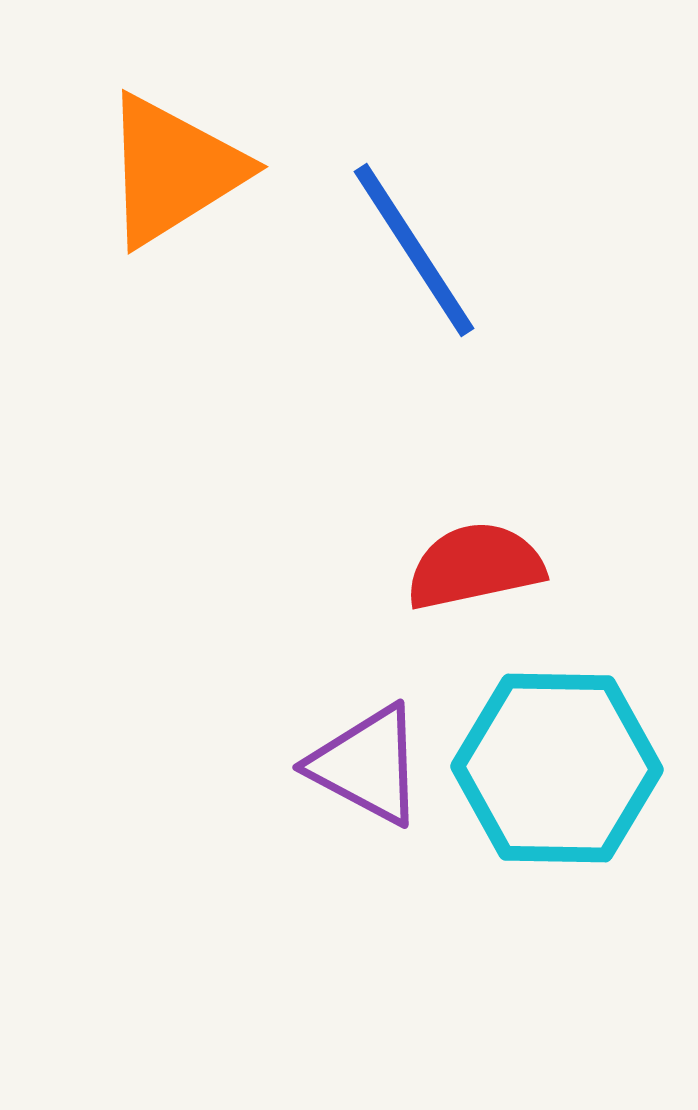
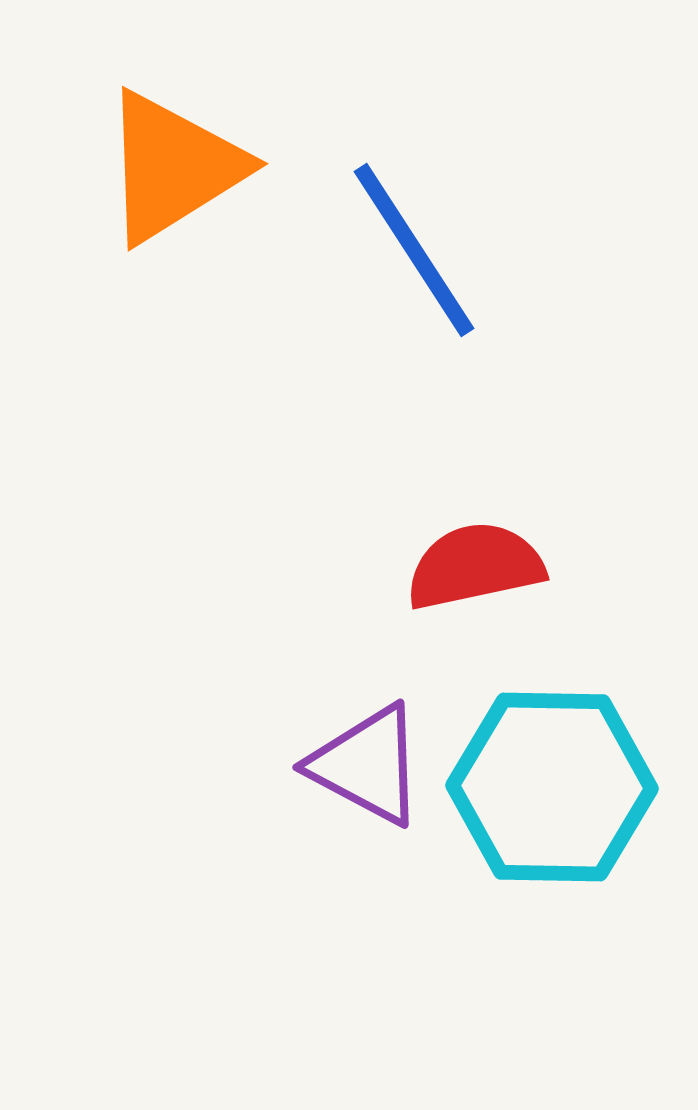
orange triangle: moved 3 px up
cyan hexagon: moved 5 px left, 19 px down
